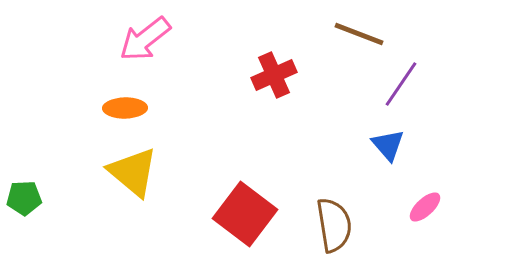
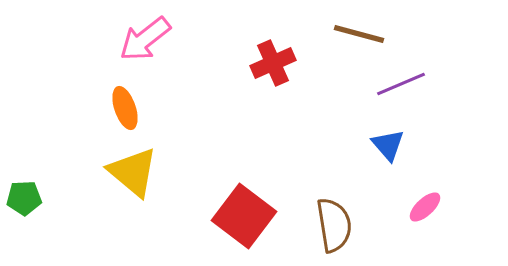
brown line: rotated 6 degrees counterclockwise
red cross: moved 1 px left, 12 px up
purple line: rotated 33 degrees clockwise
orange ellipse: rotated 72 degrees clockwise
red square: moved 1 px left, 2 px down
